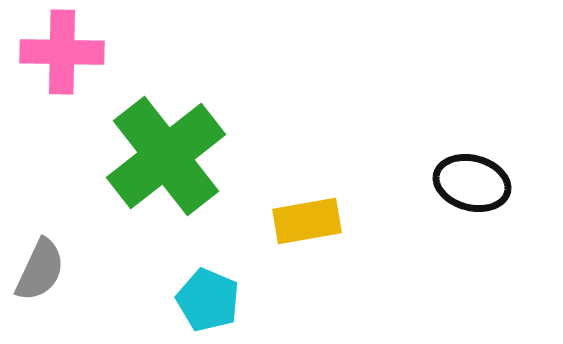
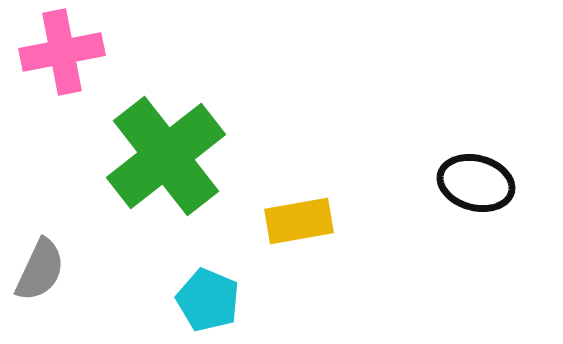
pink cross: rotated 12 degrees counterclockwise
black ellipse: moved 4 px right
yellow rectangle: moved 8 px left
